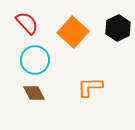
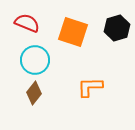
red semicircle: rotated 25 degrees counterclockwise
black hexagon: moved 1 px left; rotated 10 degrees clockwise
orange square: rotated 24 degrees counterclockwise
brown diamond: rotated 65 degrees clockwise
